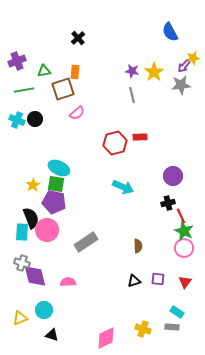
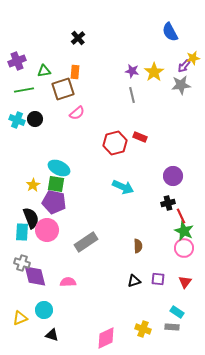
red rectangle at (140, 137): rotated 24 degrees clockwise
